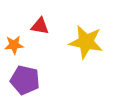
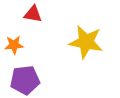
red triangle: moved 7 px left, 12 px up
purple pentagon: rotated 20 degrees counterclockwise
